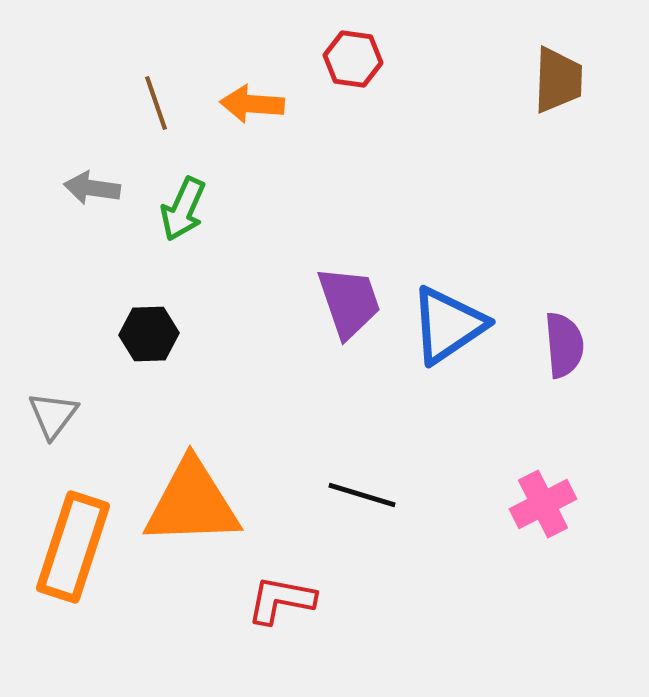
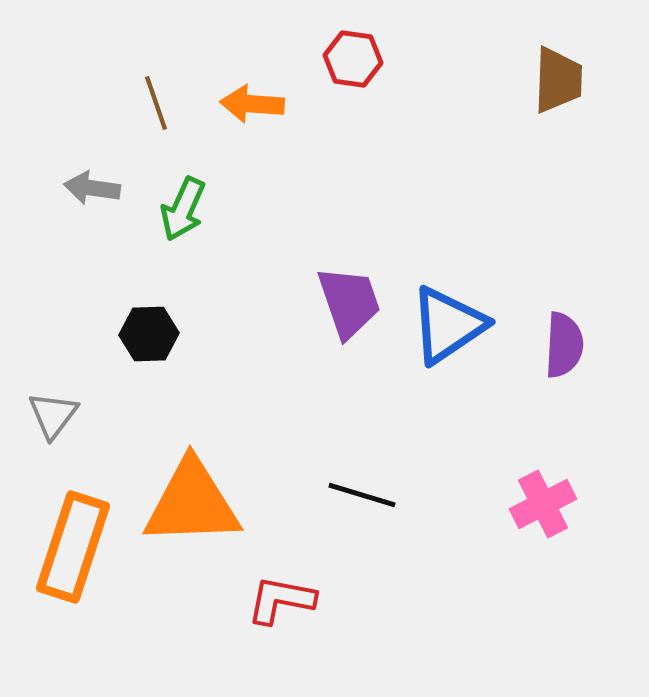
purple semicircle: rotated 8 degrees clockwise
